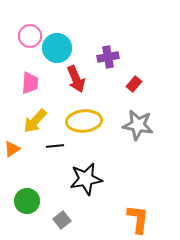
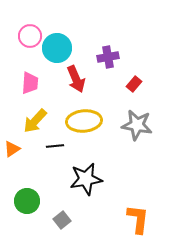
gray star: moved 1 px left
